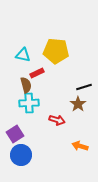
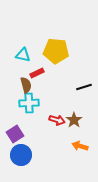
brown star: moved 4 px left, 16 px down
